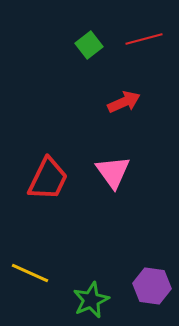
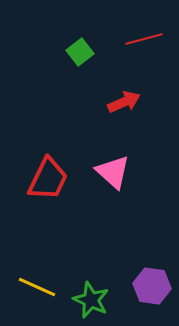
green square: moved 9 px left, 7 px down
pink triangle: rotated 12 degrees counterclockwise
yellow line: moved 7 px right, 14 px down
green star: rotated 24 degrees counterclockwise
